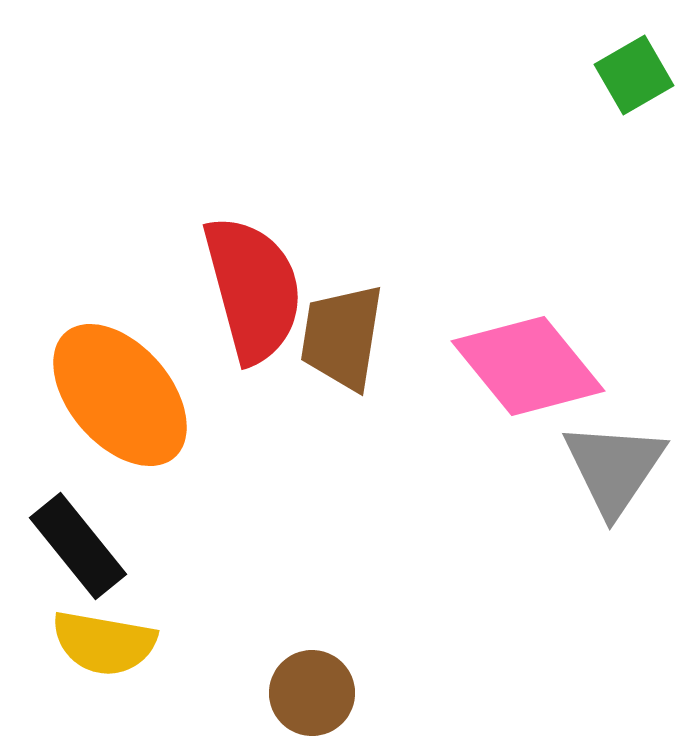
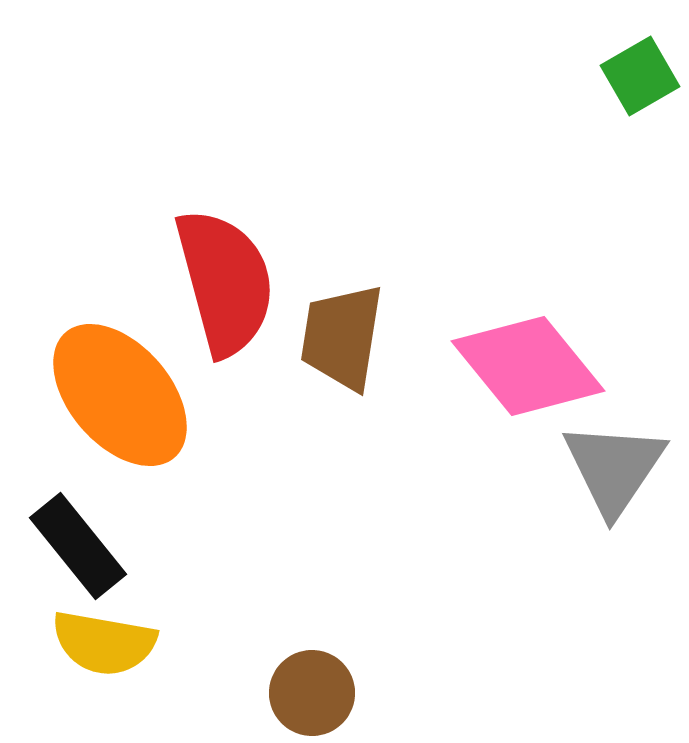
green square: moved 6 px right, 1 px down
red semicircle: moved 28 px left, 7 px up
